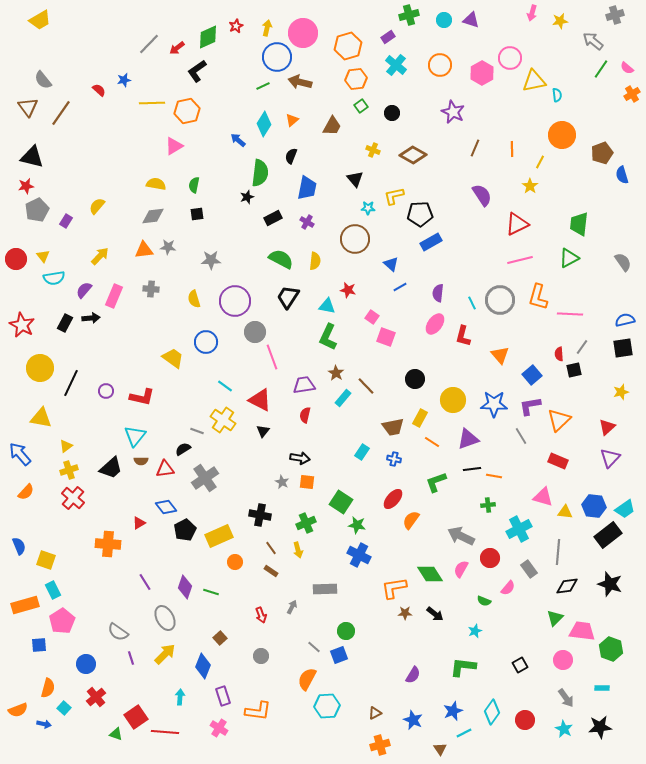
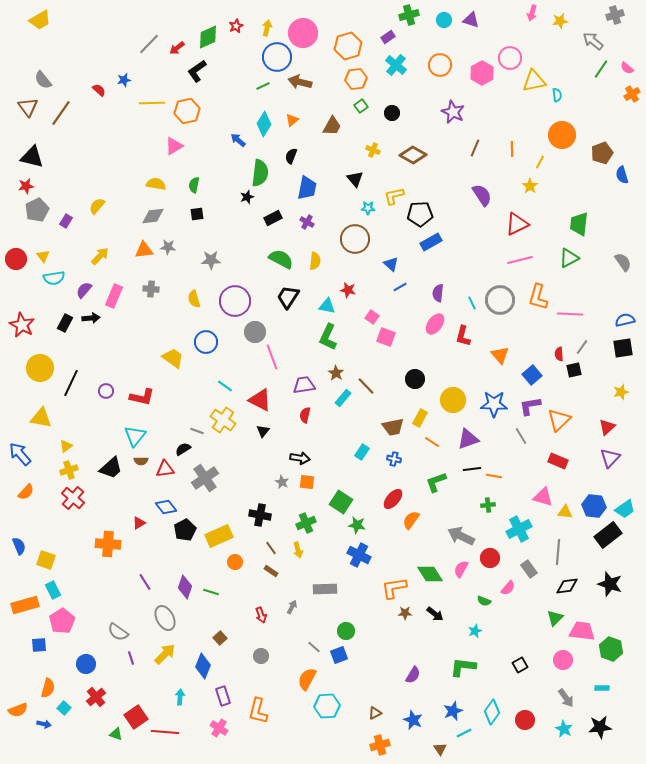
orange L-shape at (258, 711): rotated 96 degrees clockwise
